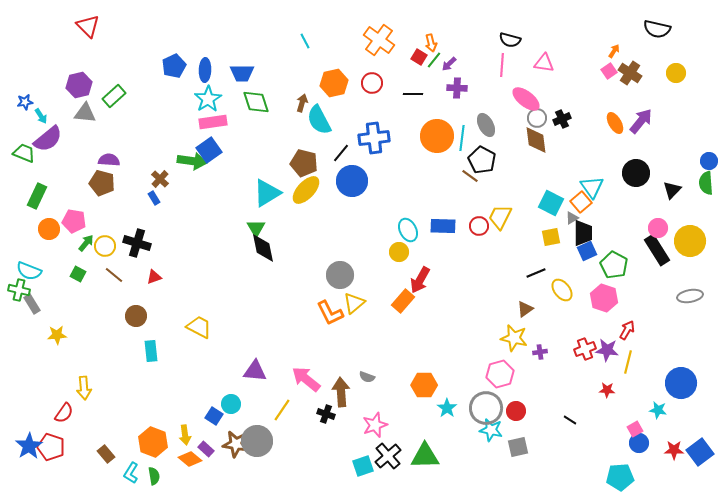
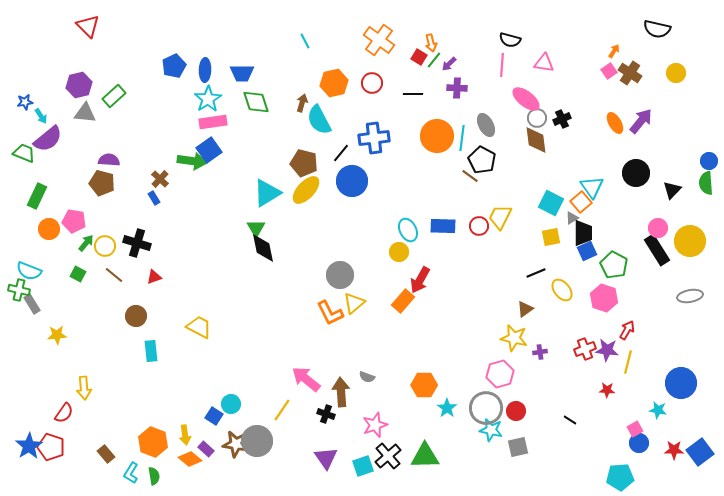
purple triangle at (255, 371): moved 71 px right, 87 px down; rotated 50 degrees clockwise
